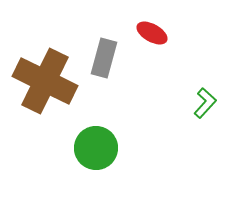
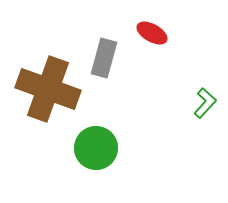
brown cross: moved 3 px right, 8 px down; rotated 6 degrees counterclockwise
